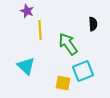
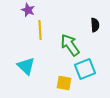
purple star: moved 1 px right, 1 px up
black semicircle: moved 2 px right, 1 px down
green arrow: moved 2 px right, 1 px down
cyan square: moved 2 px right, 2 px up
yellow square: moved 1 px right
